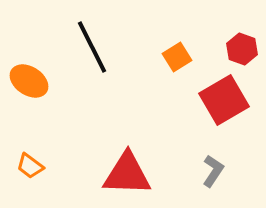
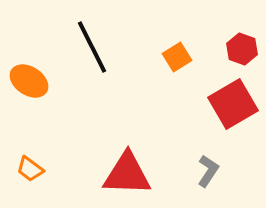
red square: moved 9 px right, 4 px down
orange trapezoid: moved 3 px down
gray L-shape: moved 5 px left
